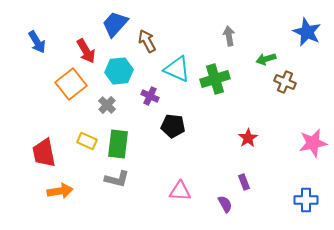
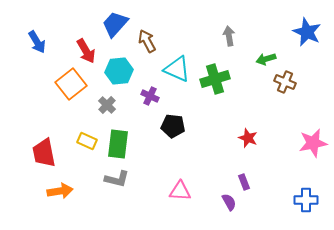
red star: rotated 18 degrees counterclockwise
purple semicircle: moved 4 px right, 2 px up
